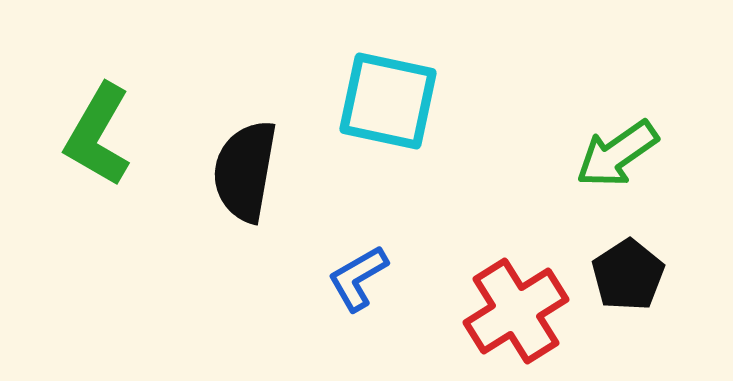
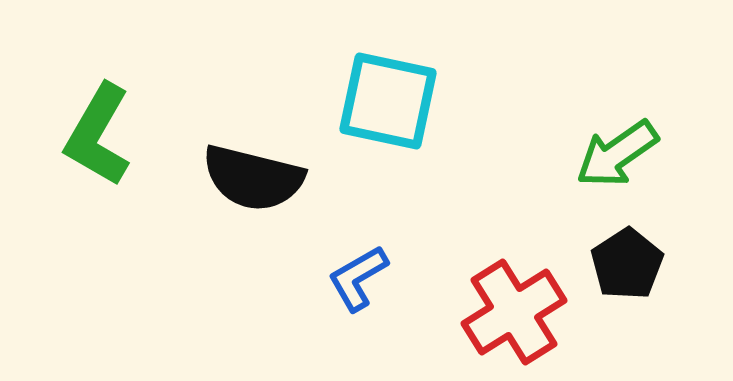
black semicircle: moved 8 px right, 7 px down; rotated 86 degrees counterclockwise
black pentagon: moved 1 px left, 11 px up
red cross: moved 2 px left, 1 px down
